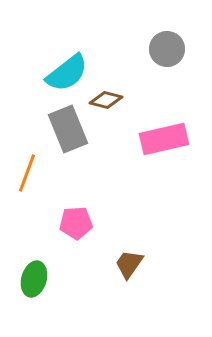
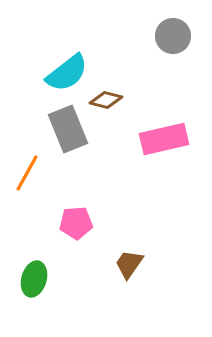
gray circle: moved 6 px right, 13 px up
orange line: rotated 9 degrees clockwise
